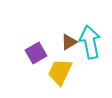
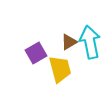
yellow trapezoid: moved 3 px up; rotated 140 degrees clockwise
